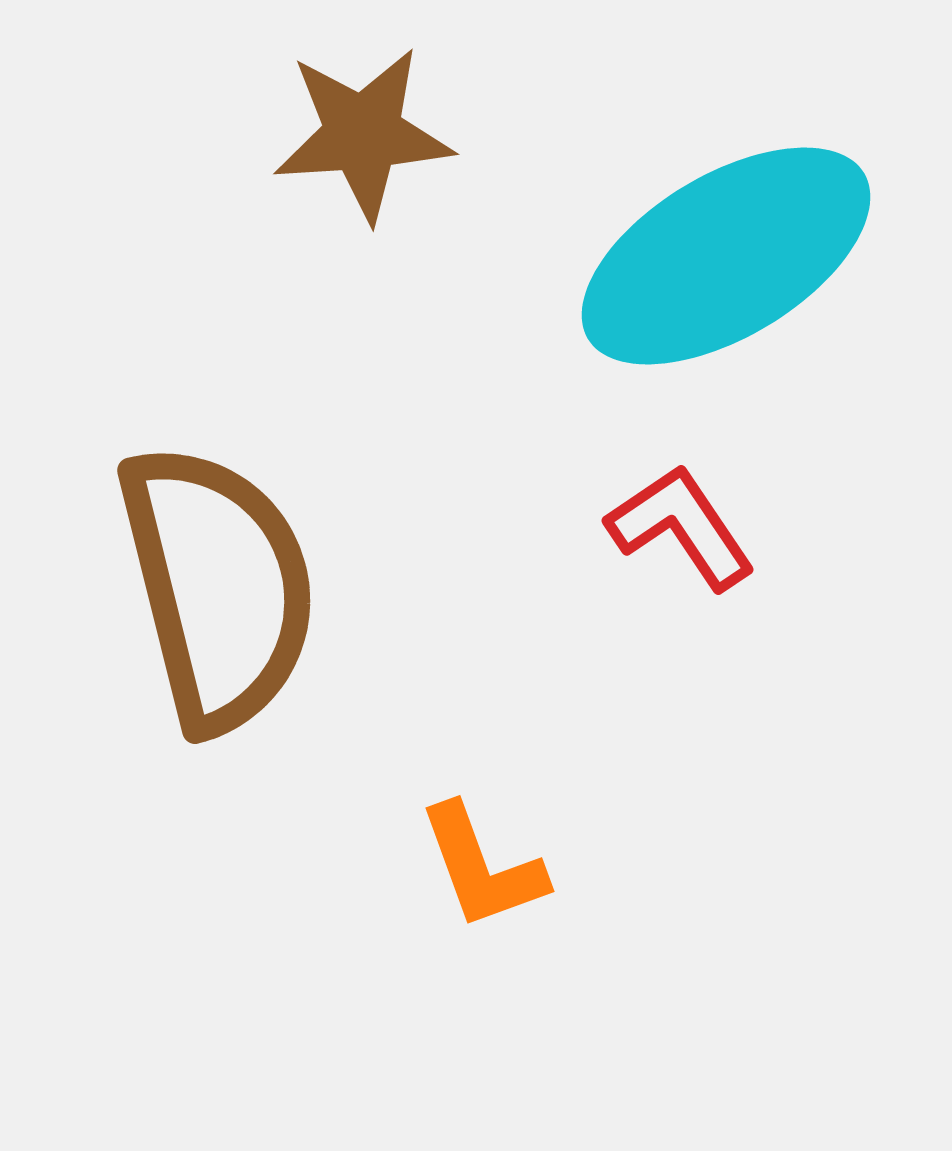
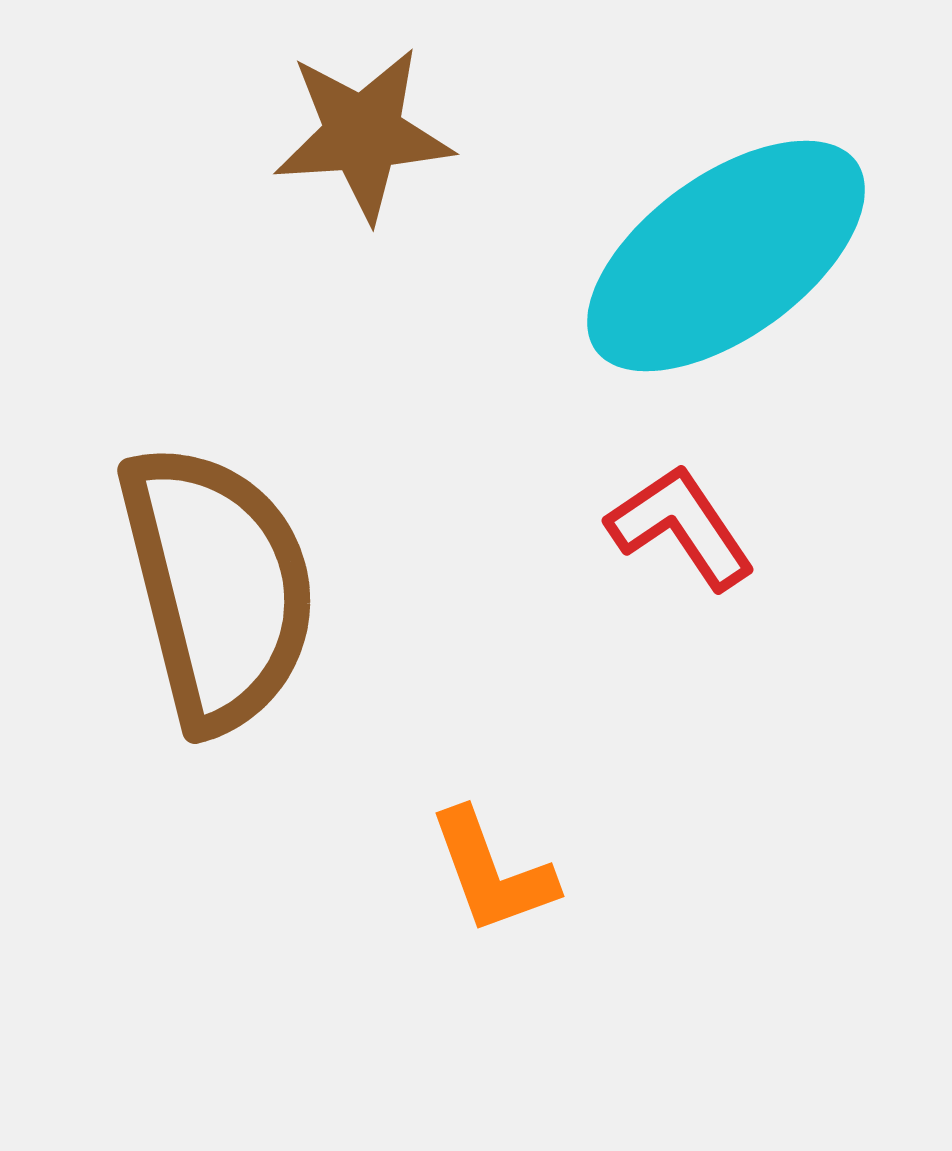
cyan ellipse: rotated 5 degrees counterclockwise
orange L-shape: moved 10 px right, 5 px down
